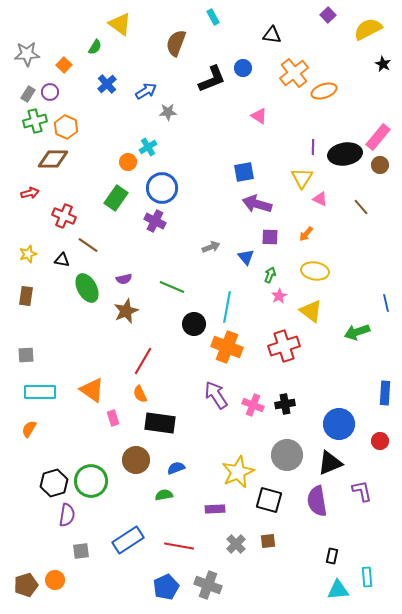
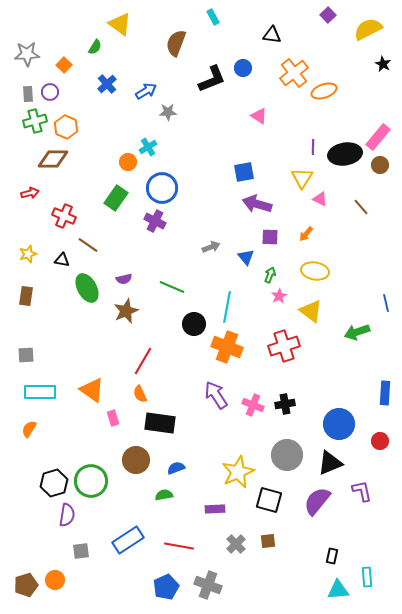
gray rectangle at (28, 94): rotated 35 degrees counterclockwise
purple semicircle at (317, 501): rotated 48 degrees clockwise
